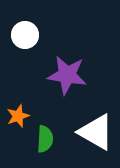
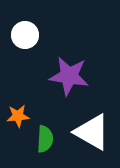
purple star: moved 2 px right, 1 px down
orange star: rotated 15 degrees clockwise
white triangle: moved 4 px left
